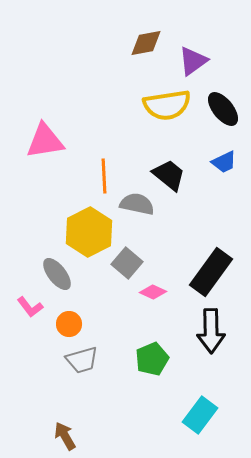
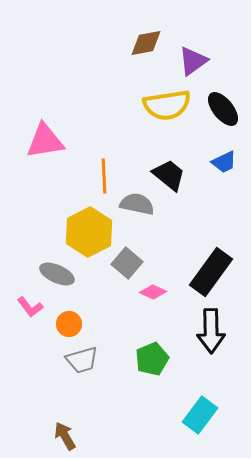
gray ellipse: rotated 28 degrees counterclockwise
